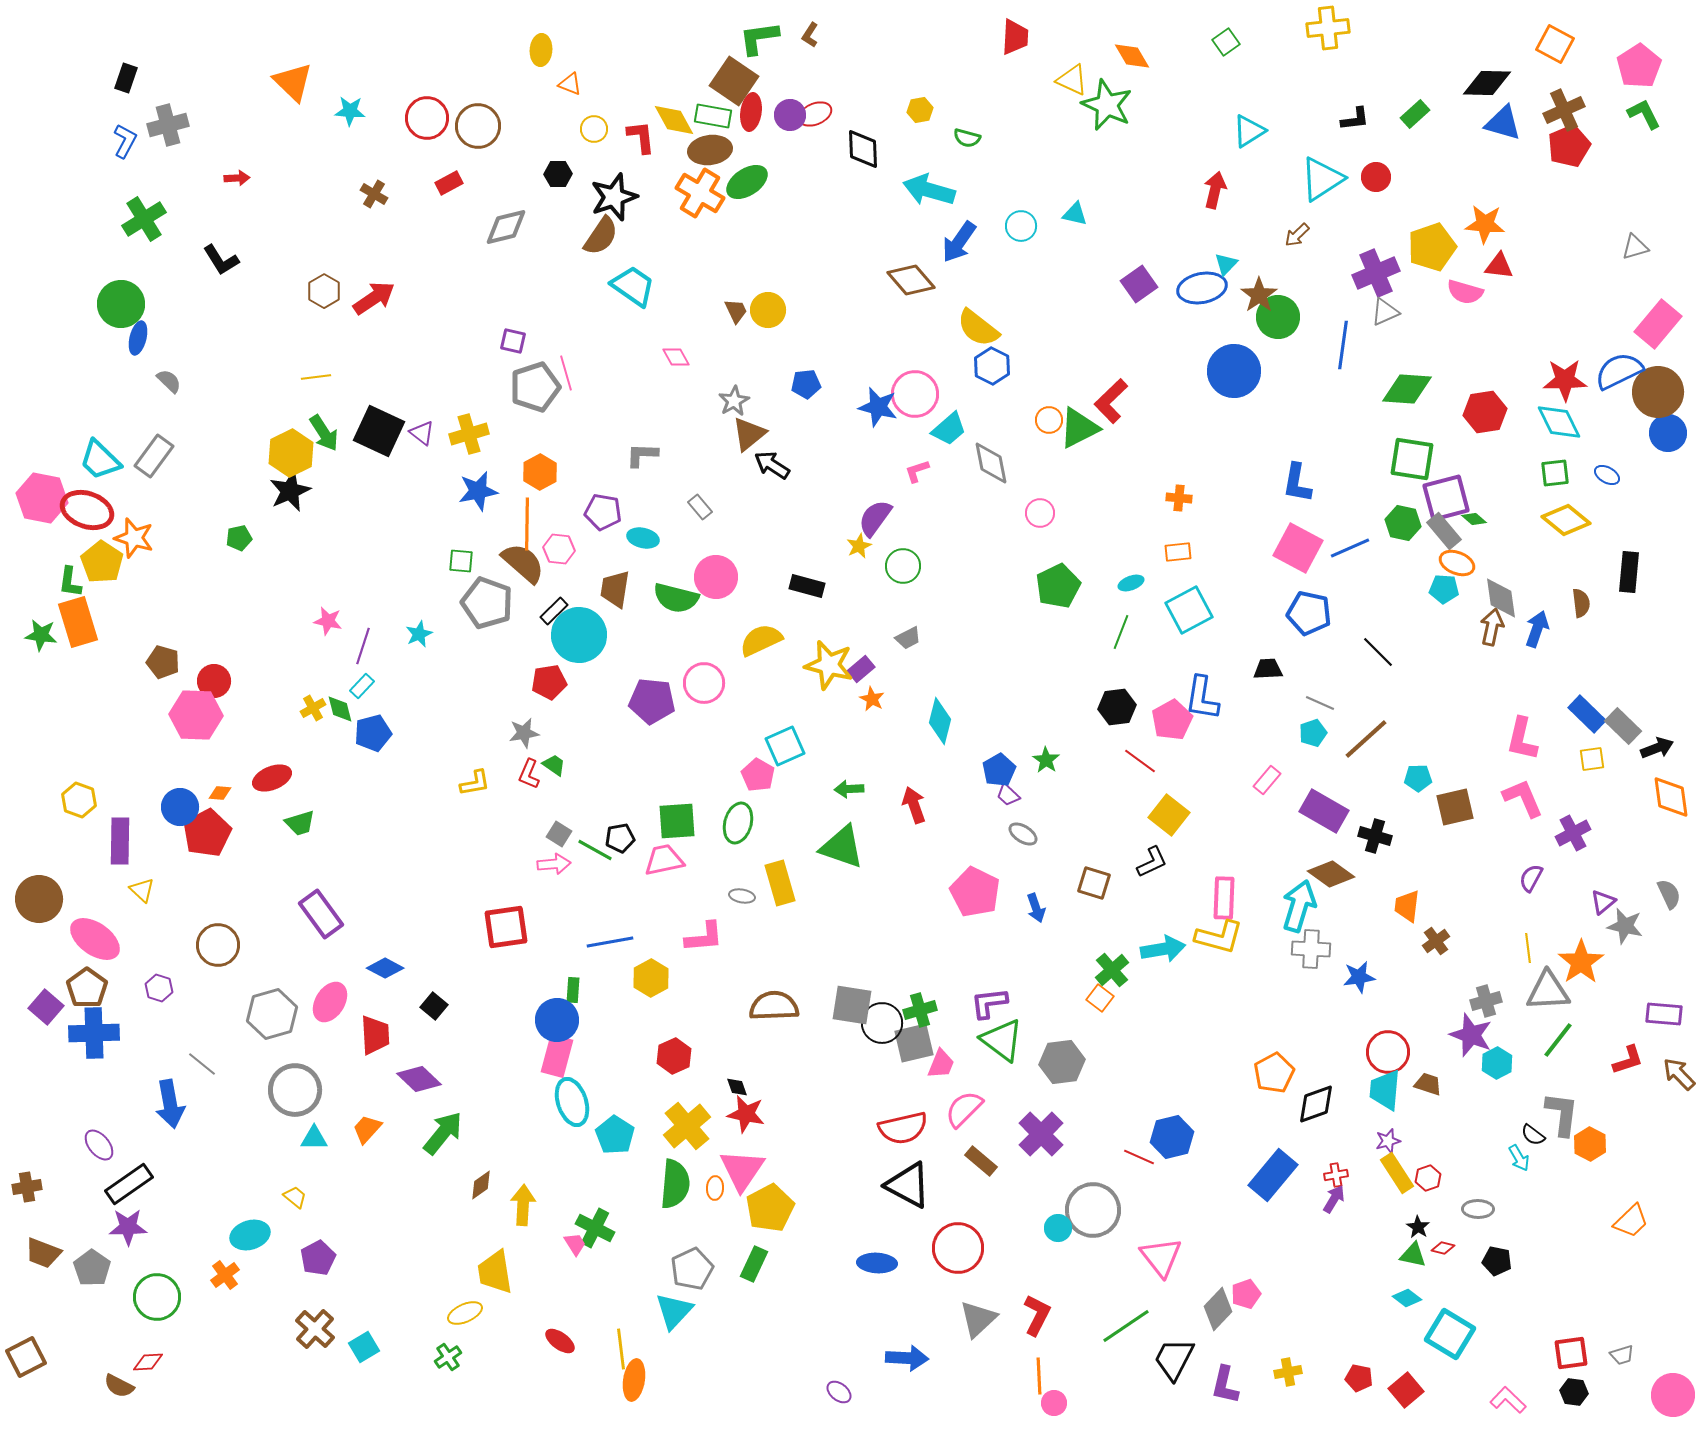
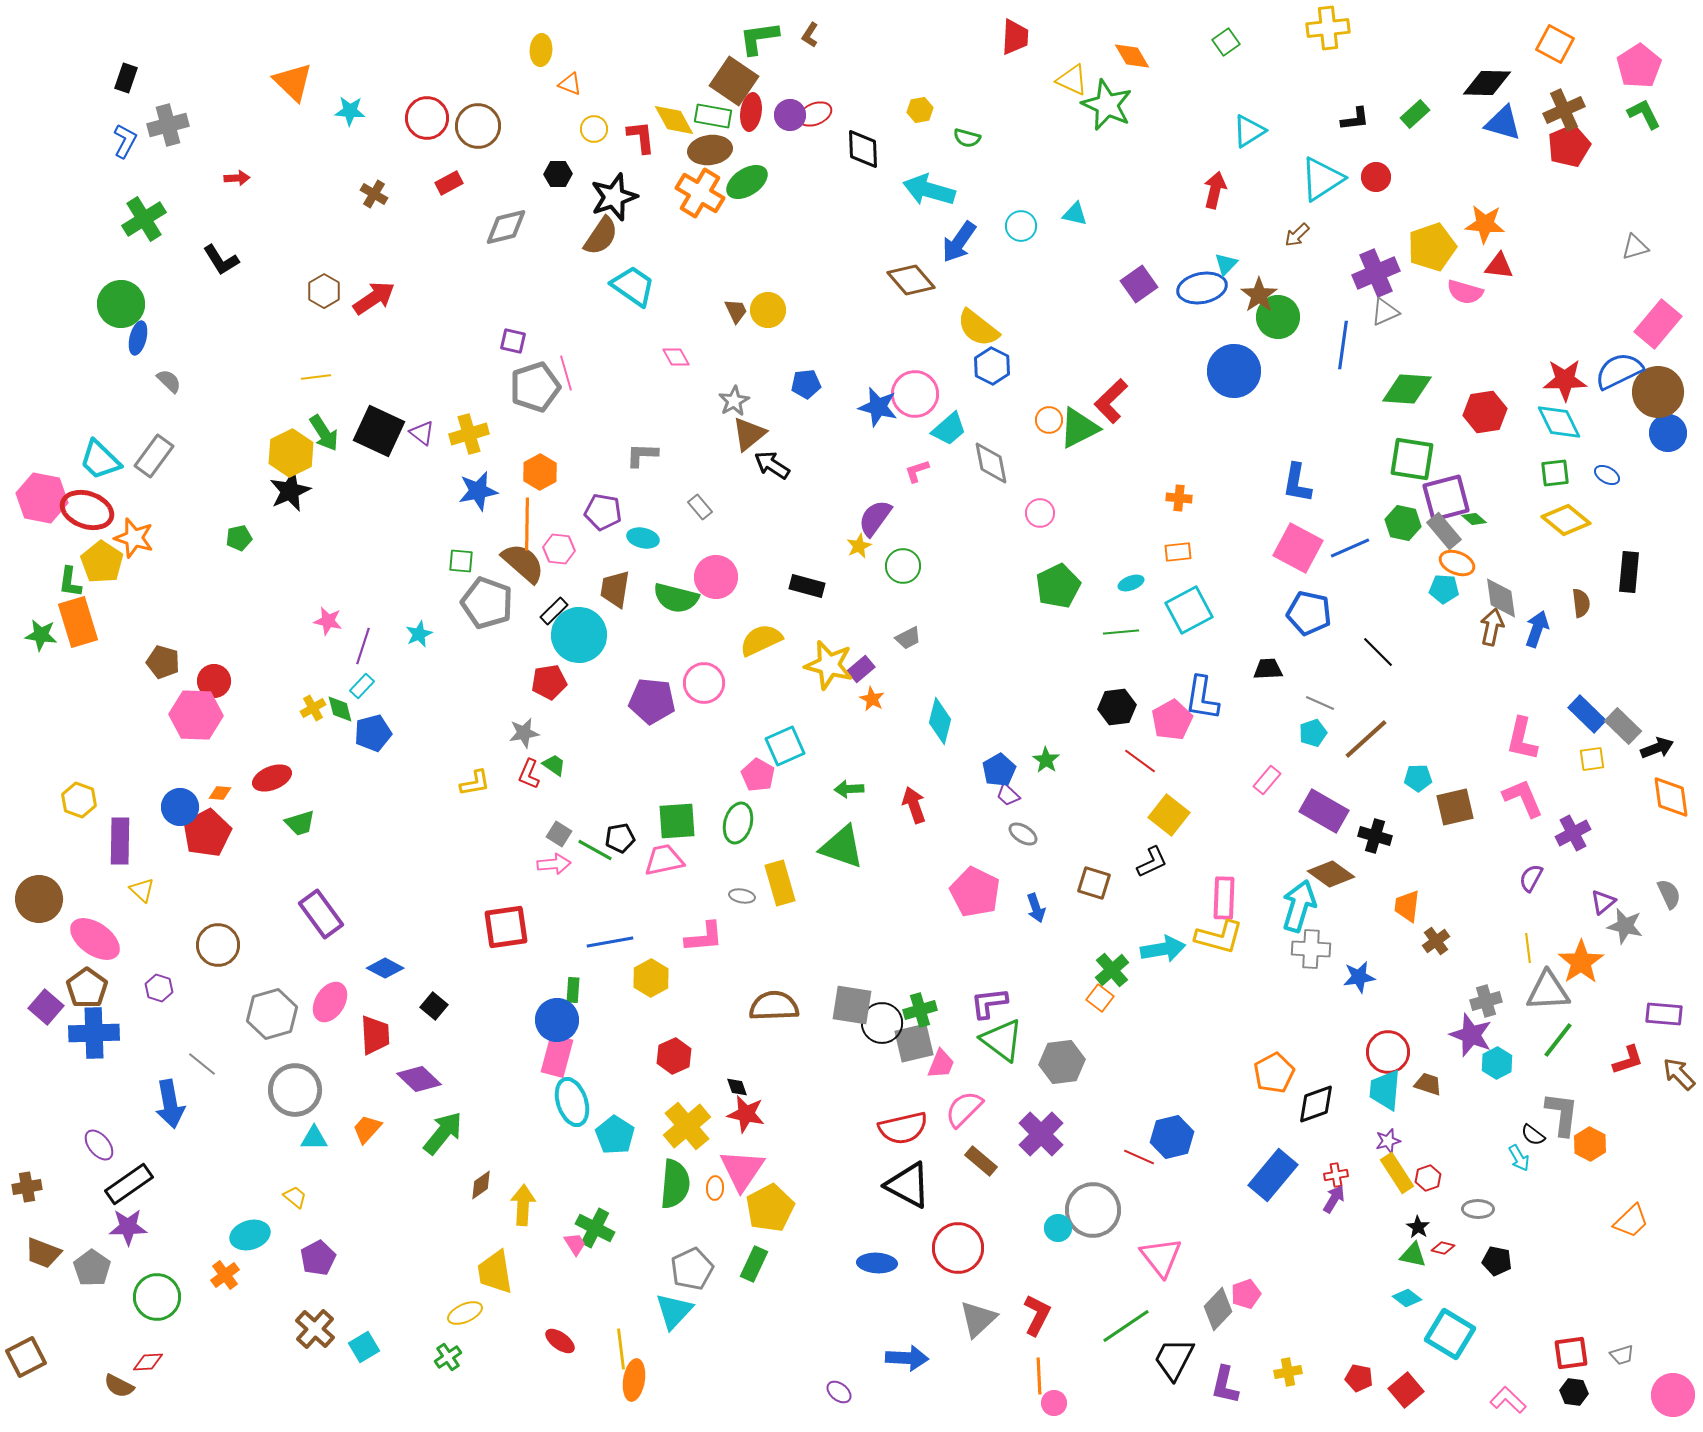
green line at (1121, 632): rotated 64 degrees clockwise
